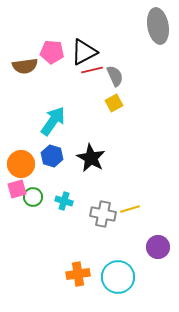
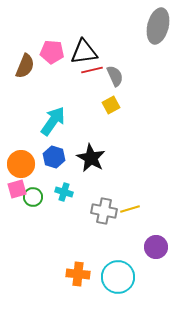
gray ellipse: rotated 24 degrees clockwise
black triangle: rotated 20 degrees clockwise
brown semicircle: rotated 60 degrees counterclockwise
yellow square: moved 3 px left, 2 px down
blue hexagon: moved 2 px right, 1 px down
cyan cross: moved 9 px up
gray cross: moved 1 px right, 3 px up
purple circle: moved 2 px left
orange cross: rotated 15 degrees clockwise
